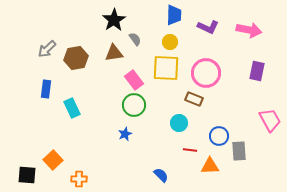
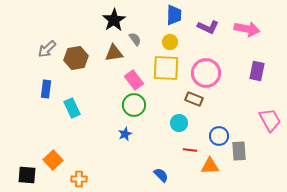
pink arrow: moved 2 px left, 1 px up
